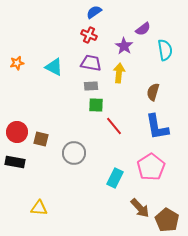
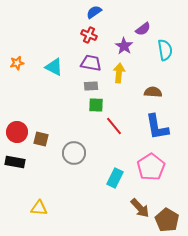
brown semicircle: rotated 78 degrees clockwise
